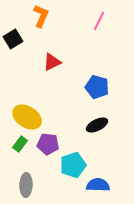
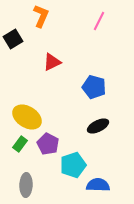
blue pentagon: moved 3 px left
black ellipse: moved 1 px right, 1 px down
purple pentagon: rotated 20 degrees clockwise
